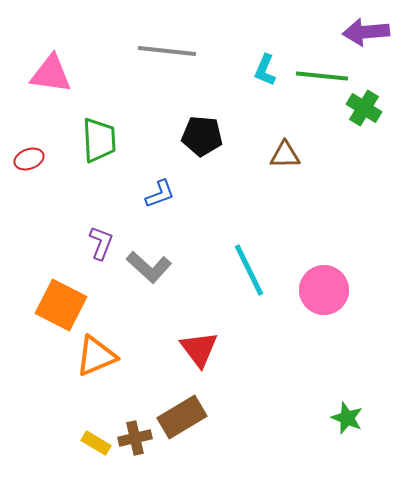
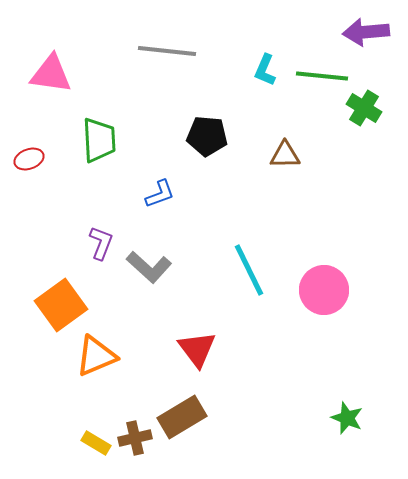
black pentagon: moved 5 px right
orange square: rotated 27 degrees clockwise
red triangle: moved 2 px left
